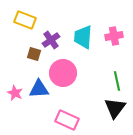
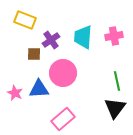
brown square: rotated 16 degrees counterclockwise
pink rectangle: moved 4 px left, 1 px up; rotated 65 degrees counterclockwise
